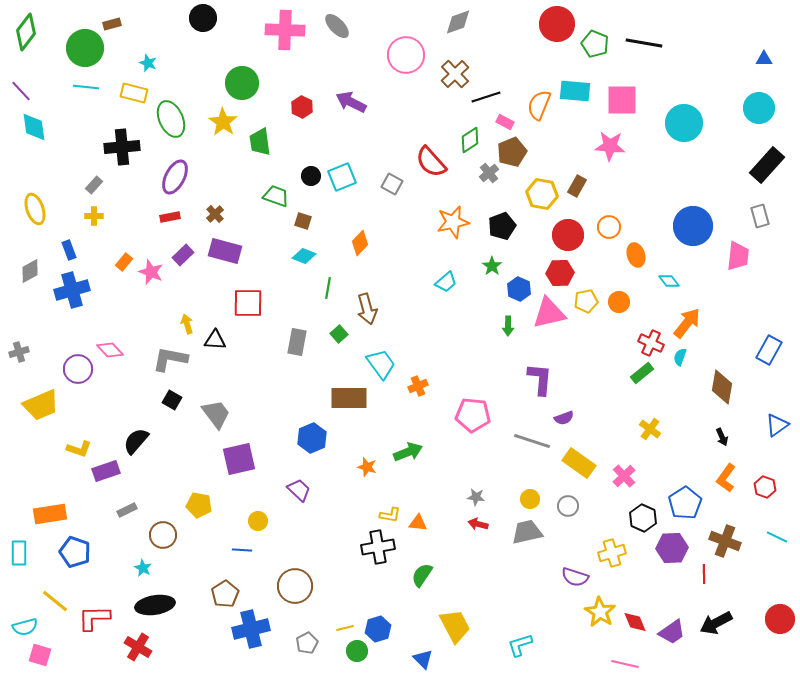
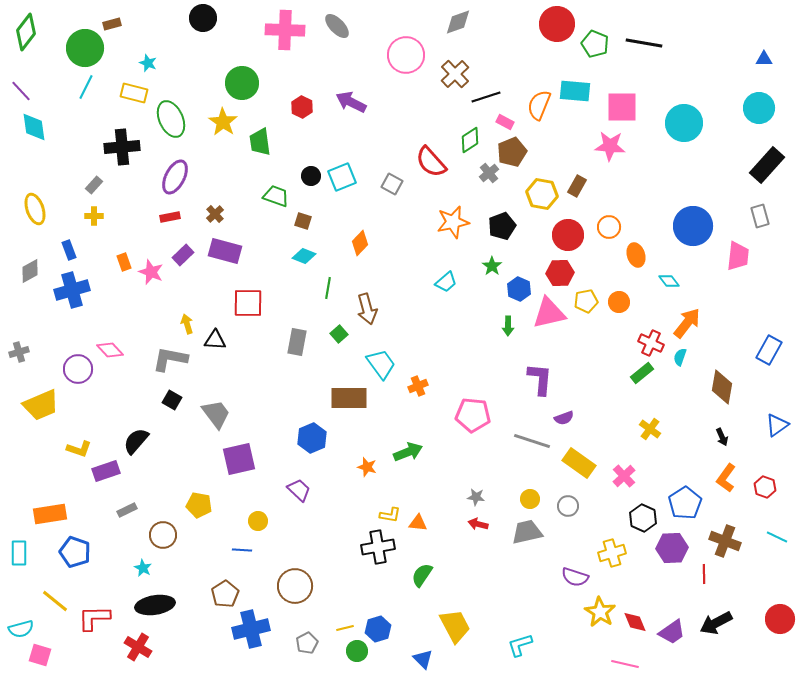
cyan line at (86, 87): rotated 70 degrees counterclockwise
pink square at (622, 100): moved 7 px down
orange rectangle at (124, 262): rotated 60 degrees counterclockwise
cyan semicircle at (25, 627): moved 4 px left, 2 px down
